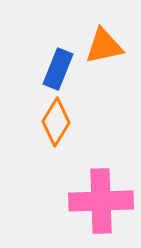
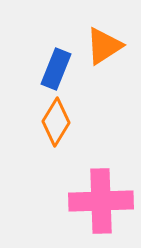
orange triangle: rotated 21 degrees counterclockwise
blue rectangle: moved 2 px left
